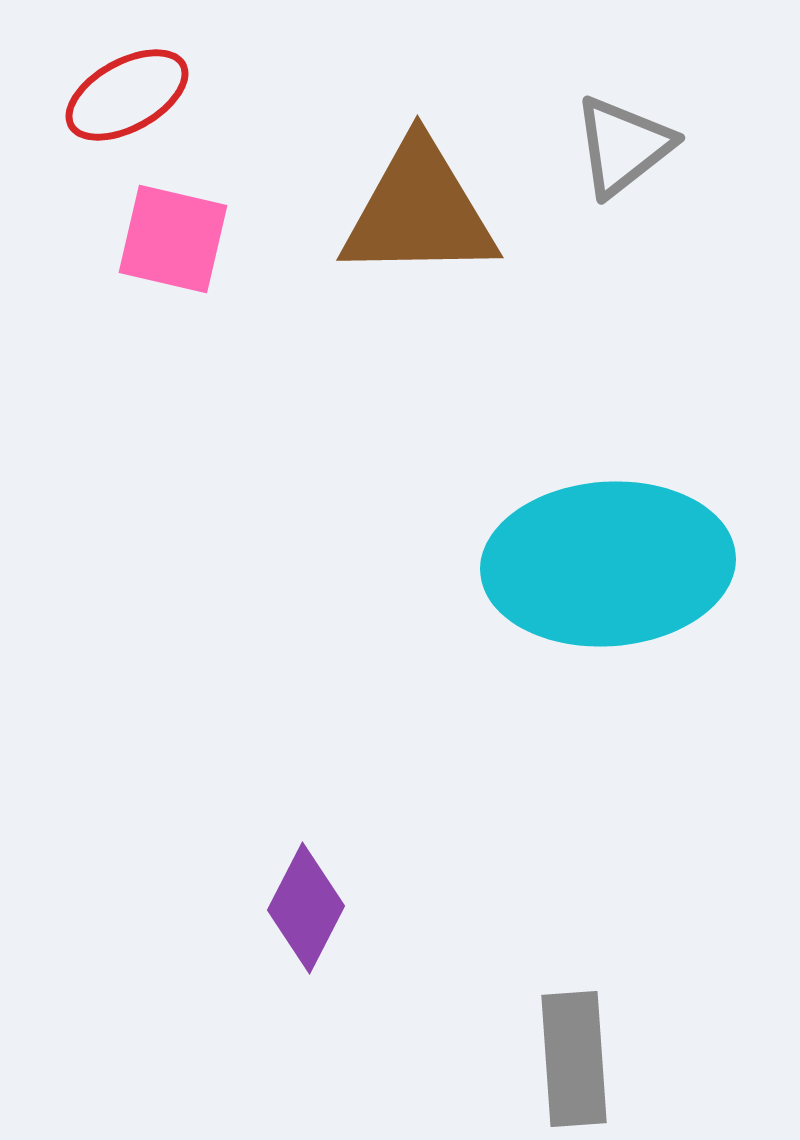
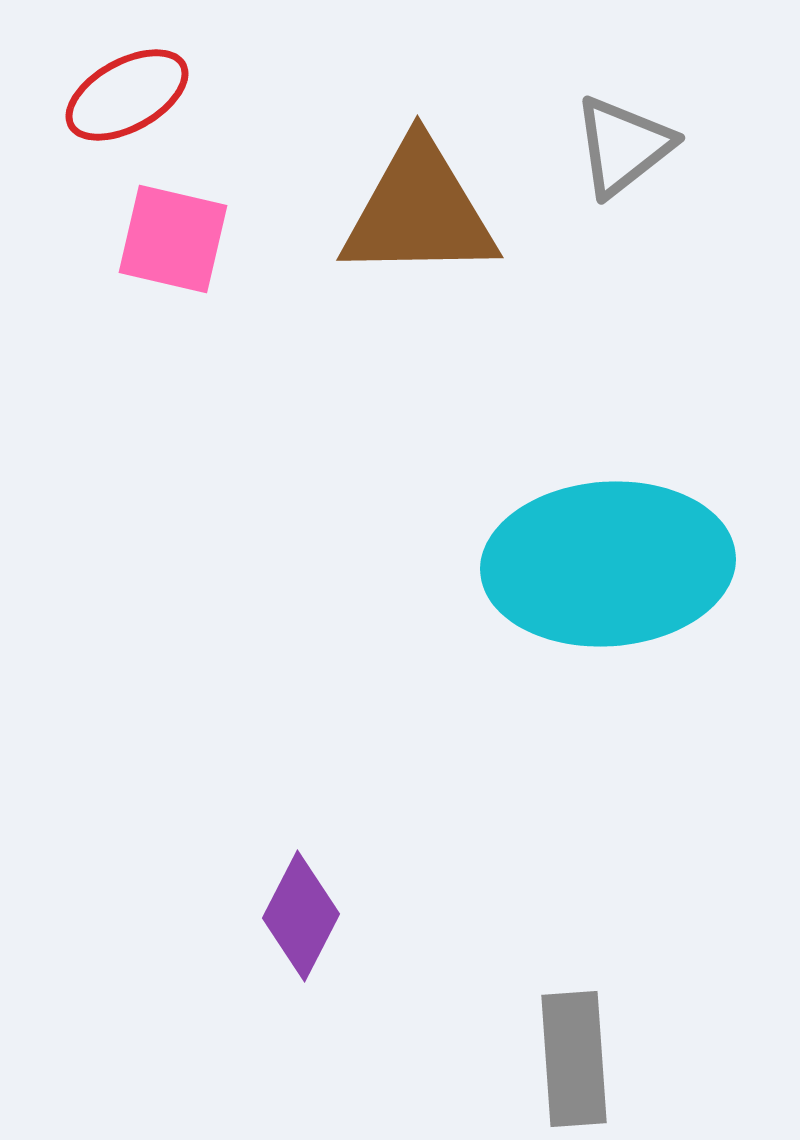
purple diamond: moved 5 px left, 8 px down
